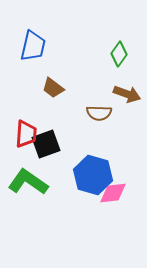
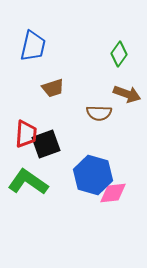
brown trapezoid: rotated 55 degrees counterclockwise
